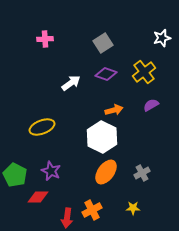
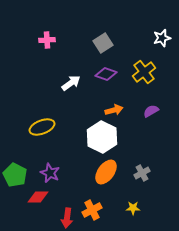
pink cross: moved 2 px right, 1 px down
purple semicircle: moved 6 px down
purple star: moved 1 px left, 2 px down
